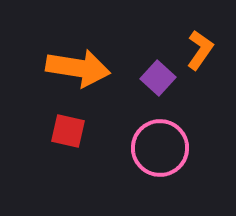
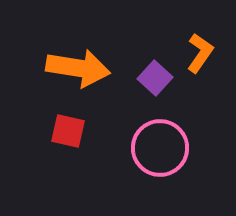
orange L-shape: moved 3 px down
purple square: moved 3 px left
